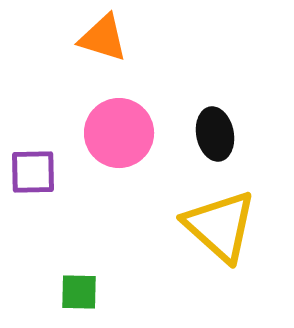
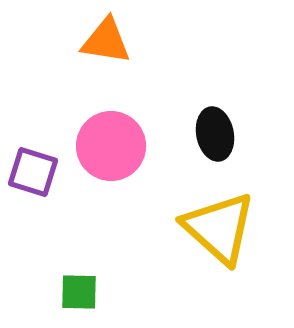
orange triangle: moved 3 px right, 3 px down; rotated 8 degrees counterclockwise
pink circle: moved 8 px left, 13 px down
purple square: rotated 18 degrees clockwise
yellow triangle: moved 1 px left, 2 px down
